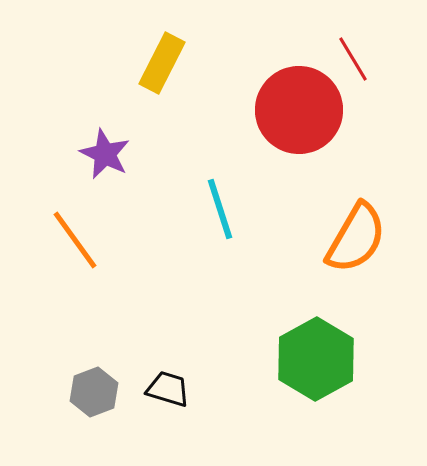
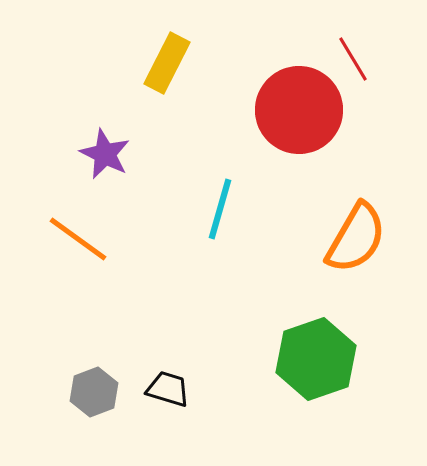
yellow rectangle: moved 5 px right
cyan line: rotated 34 degrees clockwise
orange line: moved 3 px right, 1 px up; rotated 18 degrees counterclockwise
green hexagon: rotated 10 degrees clockwise
